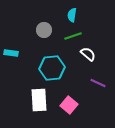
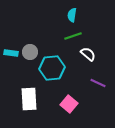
gray circle: moved 14 px left, 22 px down
white rectangle: moved 10 px left, 1 px up
pink square: moved 1 px up
